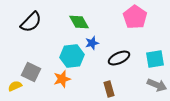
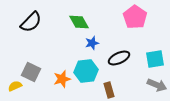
cyan hexagon: moved 14 px right, 15 px down
brown rectangle: moved 1 px down
